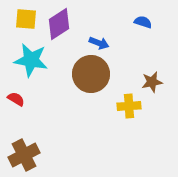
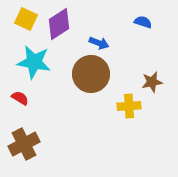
yellow square: rotated 20 degrees clockwise
cyan star: moved 3 px right, 2 px down
red semicircle: moved 4 px right, 1 px up
brown cross: moved 11 px up
